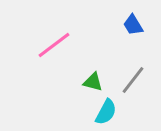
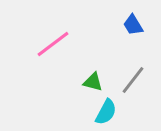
pink line: moved 1 px left, 1 px up
